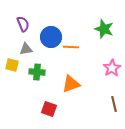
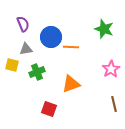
pink star: moved 1 px left, 1 px down
green cross: rotated 28 degrees counterclockwise
